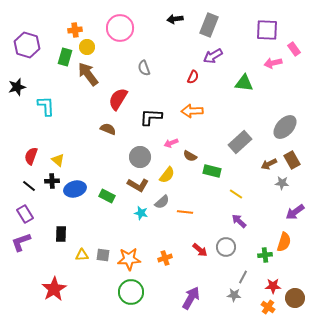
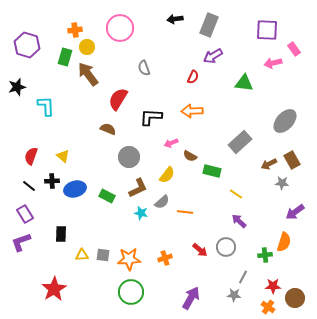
gray ellipse at (285, 127): moved 6 px up
gray circle at (140, 157): moved 11 px left
yellow triangle at (58, 160): moved 5 px right, 4 px up
brown L-shape at (138, 185): moved 3 px down; rotated 55 degrees counterclockwise
